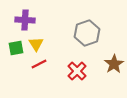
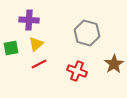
purple cross: moved 4 px right
gray hexagon: rotated 25 degrees counterclockwise
yellow triangle: rotated 21 degrees clockwise
green square: moved 5 px left
red cross: rotated 24 degrees counterclockwise
